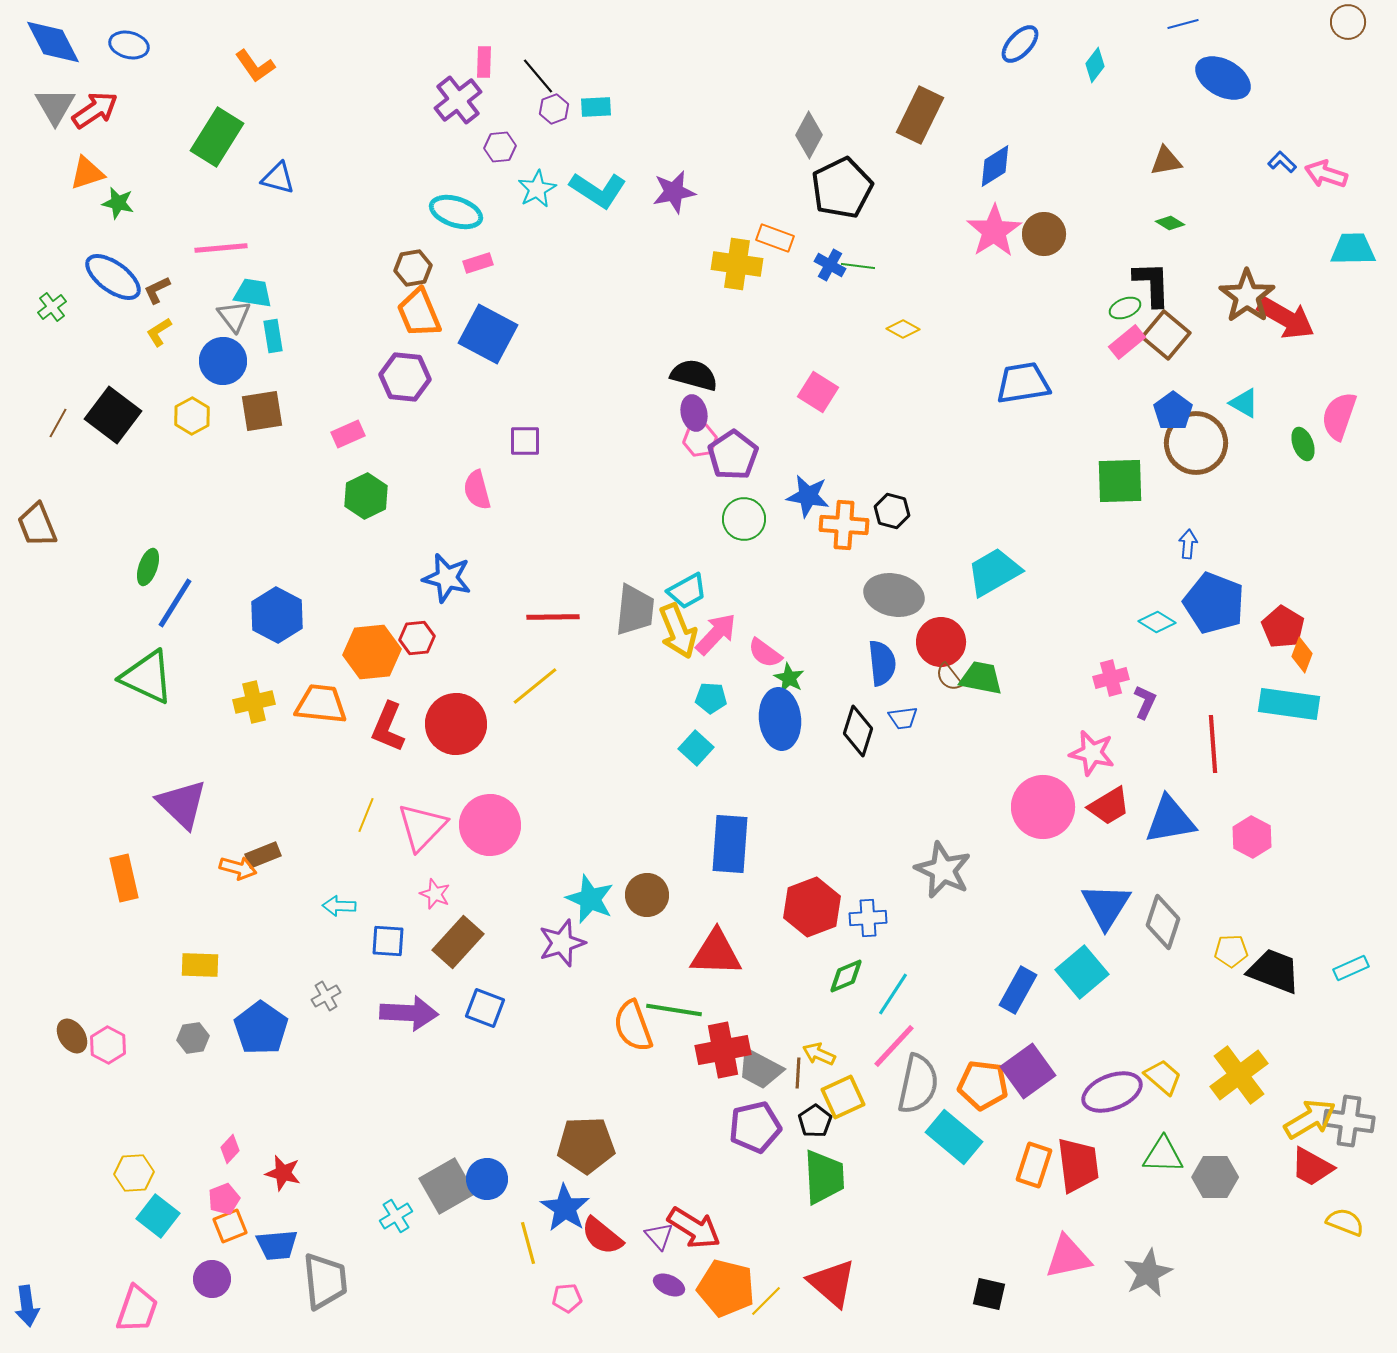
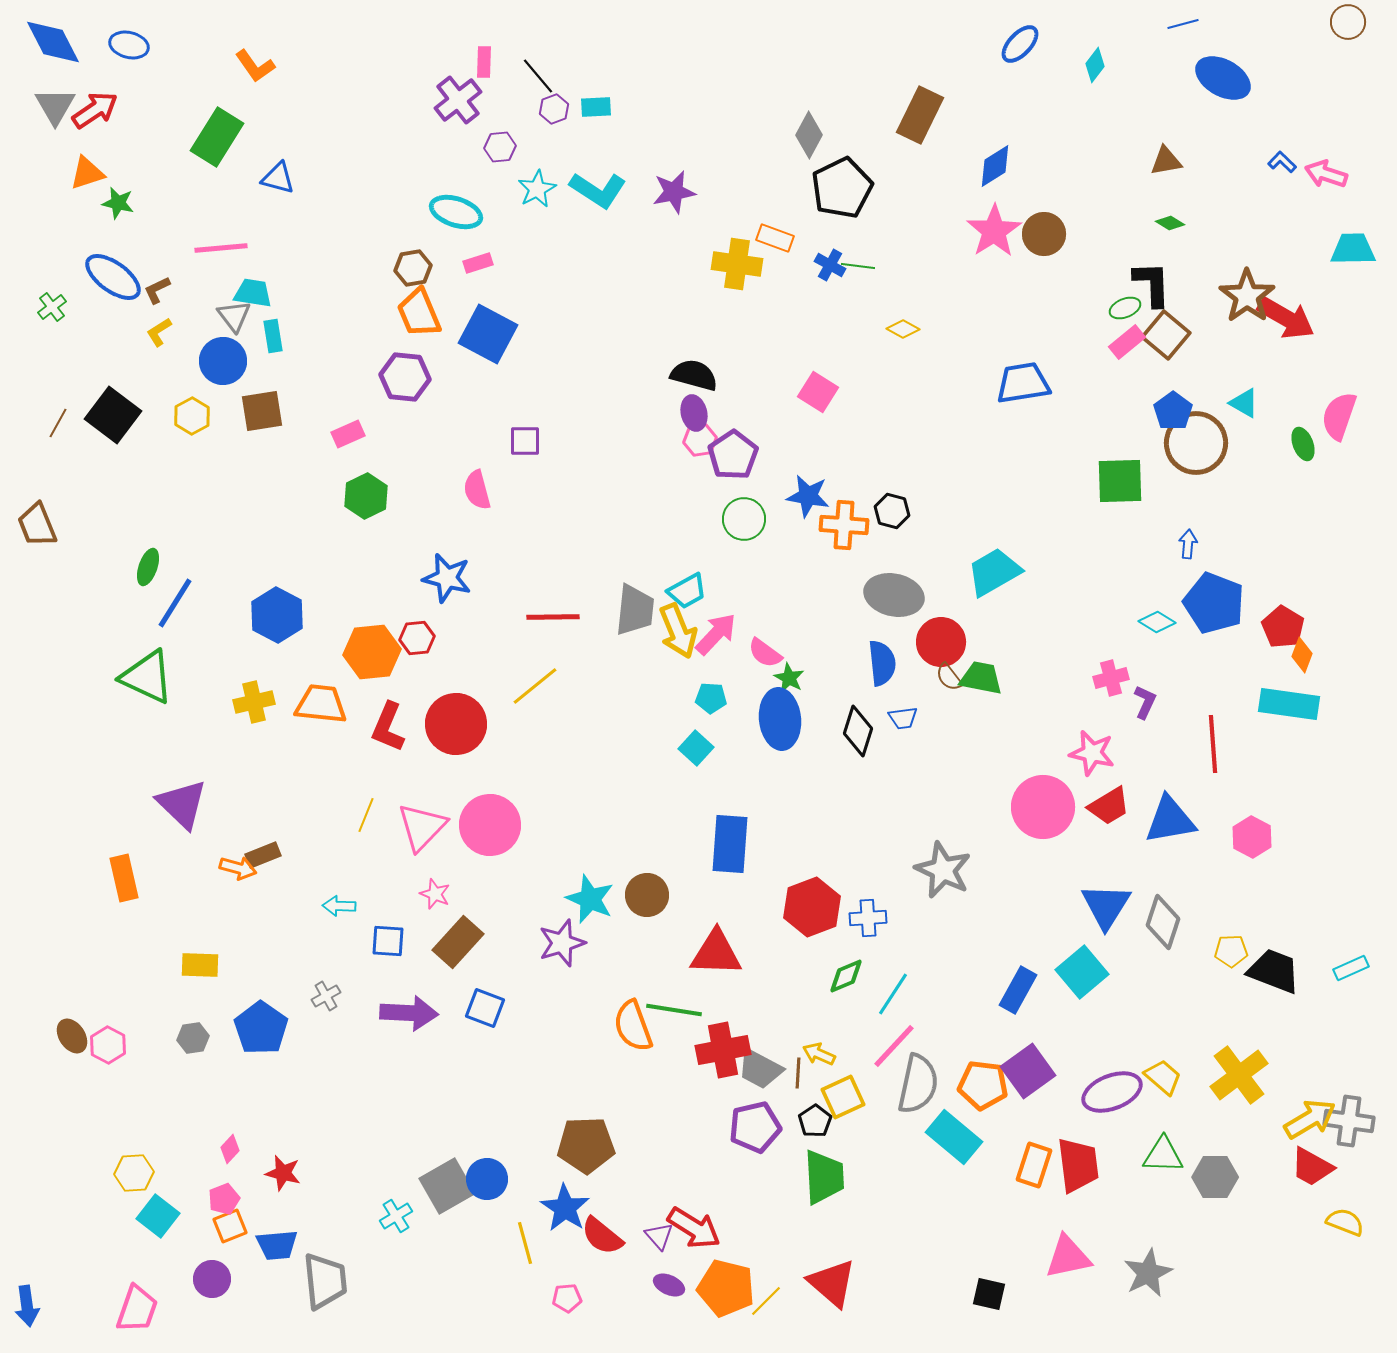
yellow line at (528, 1243): moved 3 px left
